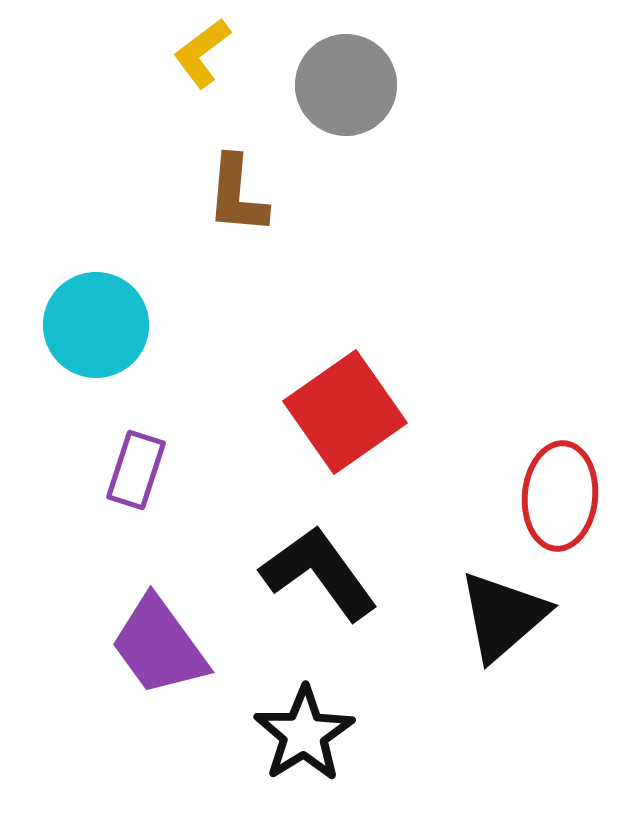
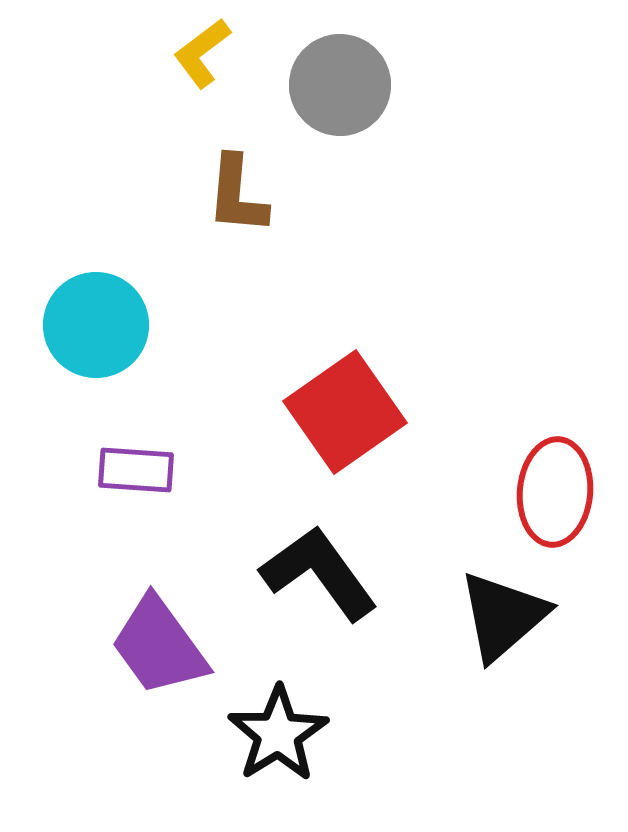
gray circle: moved 6 px left
purple rectangle: rotated 76 degrees clockwise
red ellipse: moved 5 px left, 4 px up
black star: moved 26 px left
